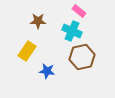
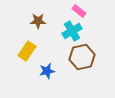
cyan cross: rotated 36 degrees clockwise
blue star: rotated 21 degrees counterclockwise
